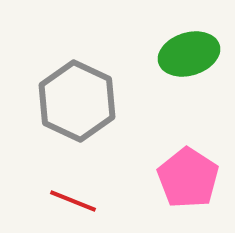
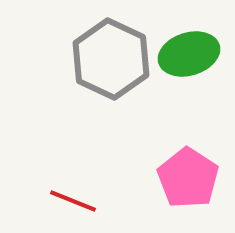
gray hexagon: moved 34 px right, 42 px up
